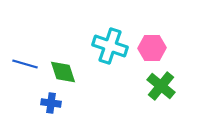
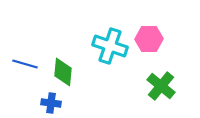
pink hexagon: moved 3 px left, 9 px up
green diamond: rotated 24 degrees clockwise
